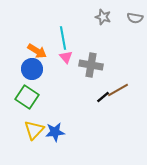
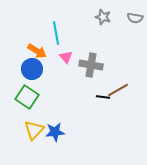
cyan line: moved 7 px left, 5 px up
black line: rotated 48 degrees clockwise
